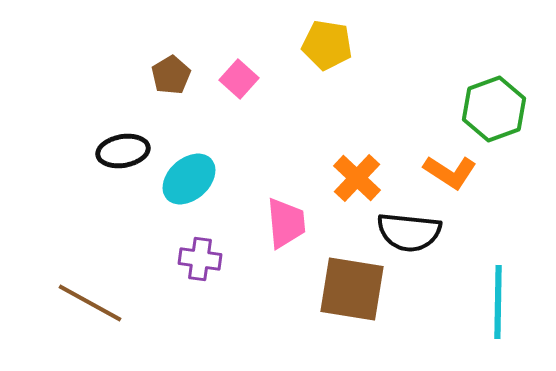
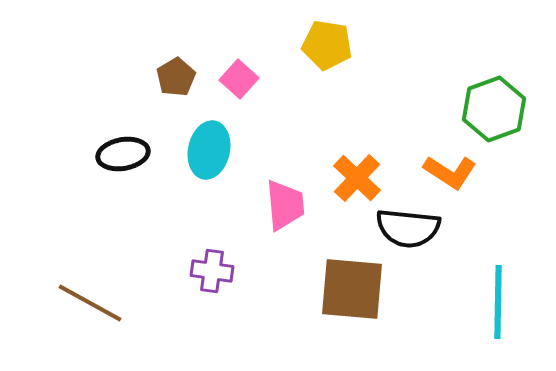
brown pentagon: moved 5 px right, 2 px down
black ellipse: moved 3 px down
cyan ellipse: moved 20 px right, 29 px up; rotated 36 degrees counterclockwise
pink trapezoid: moved 1 px left, 18 px up
black semicircle: moved 1 px left, 4 px up
purple cross: moved 12 px right, 12 px down
brown square: rotated 4 degrees counterclockwise
